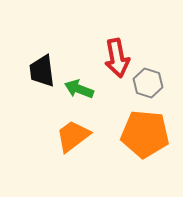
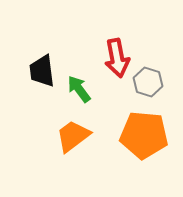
gray hexagon: moved 1 px up
green arrow: rotated 32 degrees clockwise
orange pentagon: moved 1 px left, 1 px down
